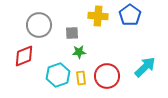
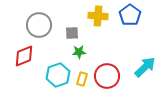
yellow rectangle: moved 1 px right, 1 px down; rotated 24 degrees clockwise
